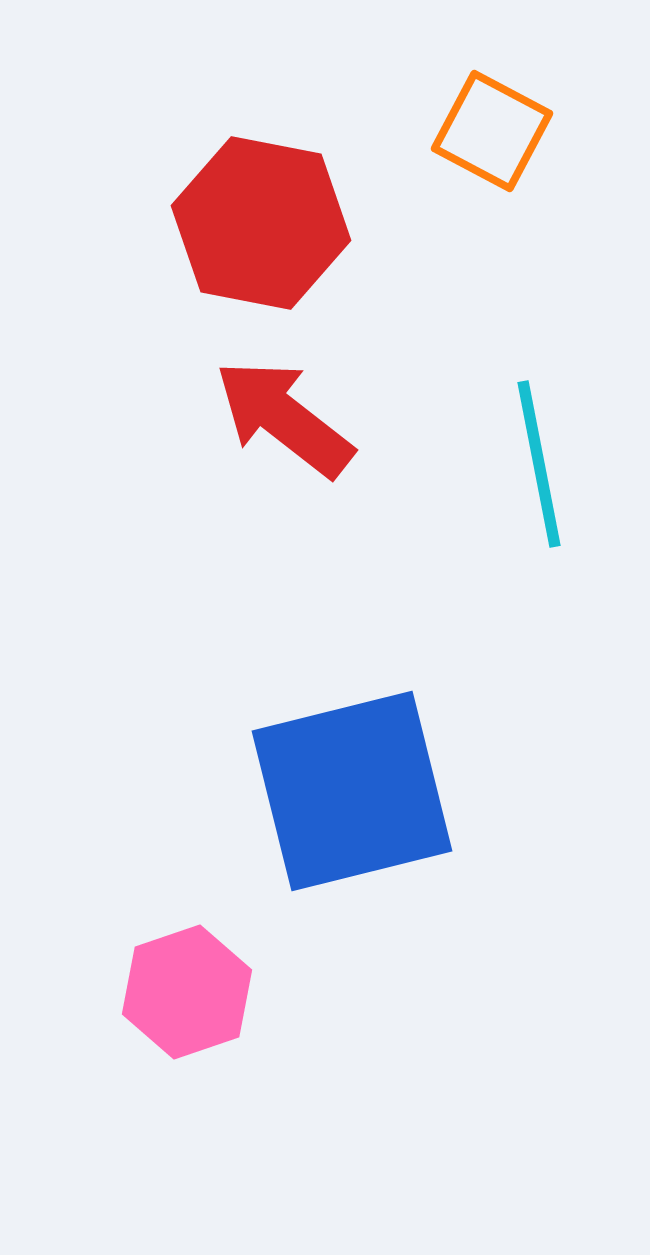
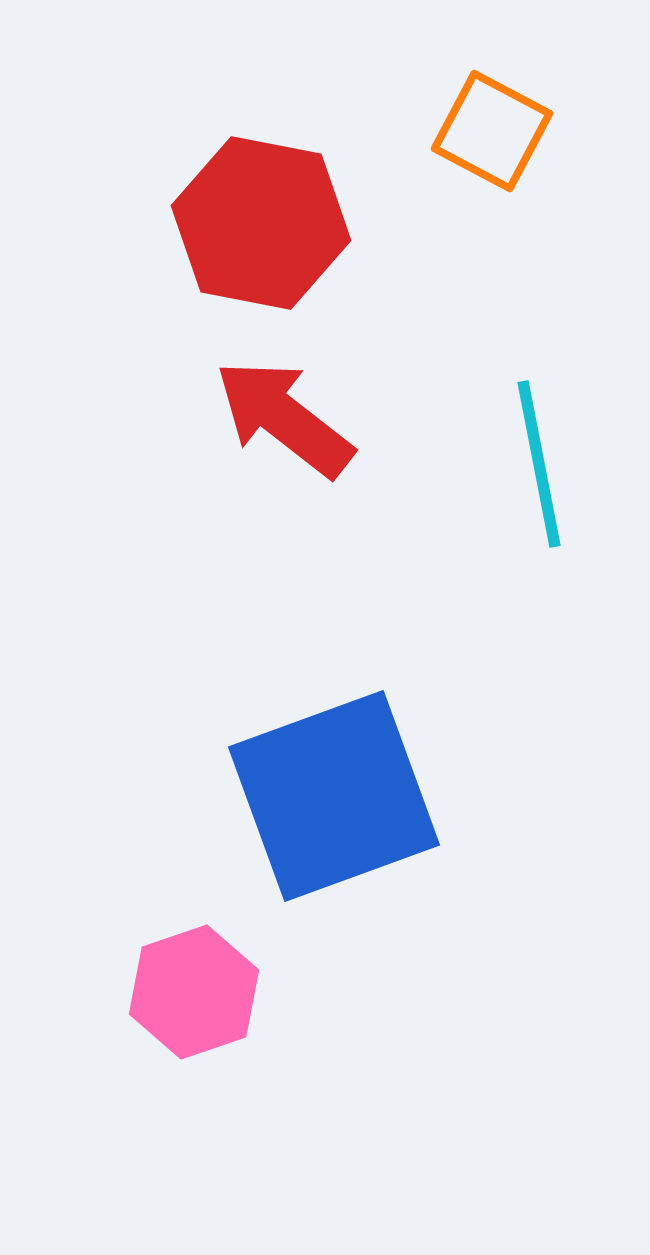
blue square: moved 18 px left, 5 px down; rotated 6 degrees counterclockwise
pink hexagon: moved 7 px right
